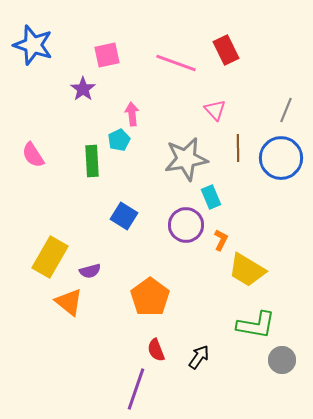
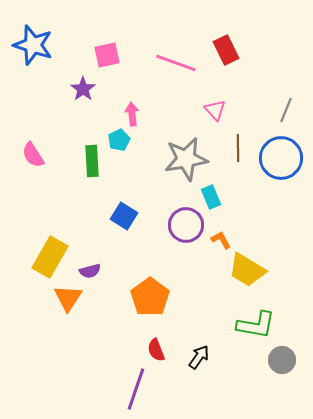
orange L-shape: rotated 55 degrees counterclockwise
orange triangle: moved 1 px left, 4 px up; rotated 24 degrees clockwise
